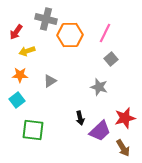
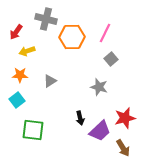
orange hexagon: moved 2 px right, 2 px down
